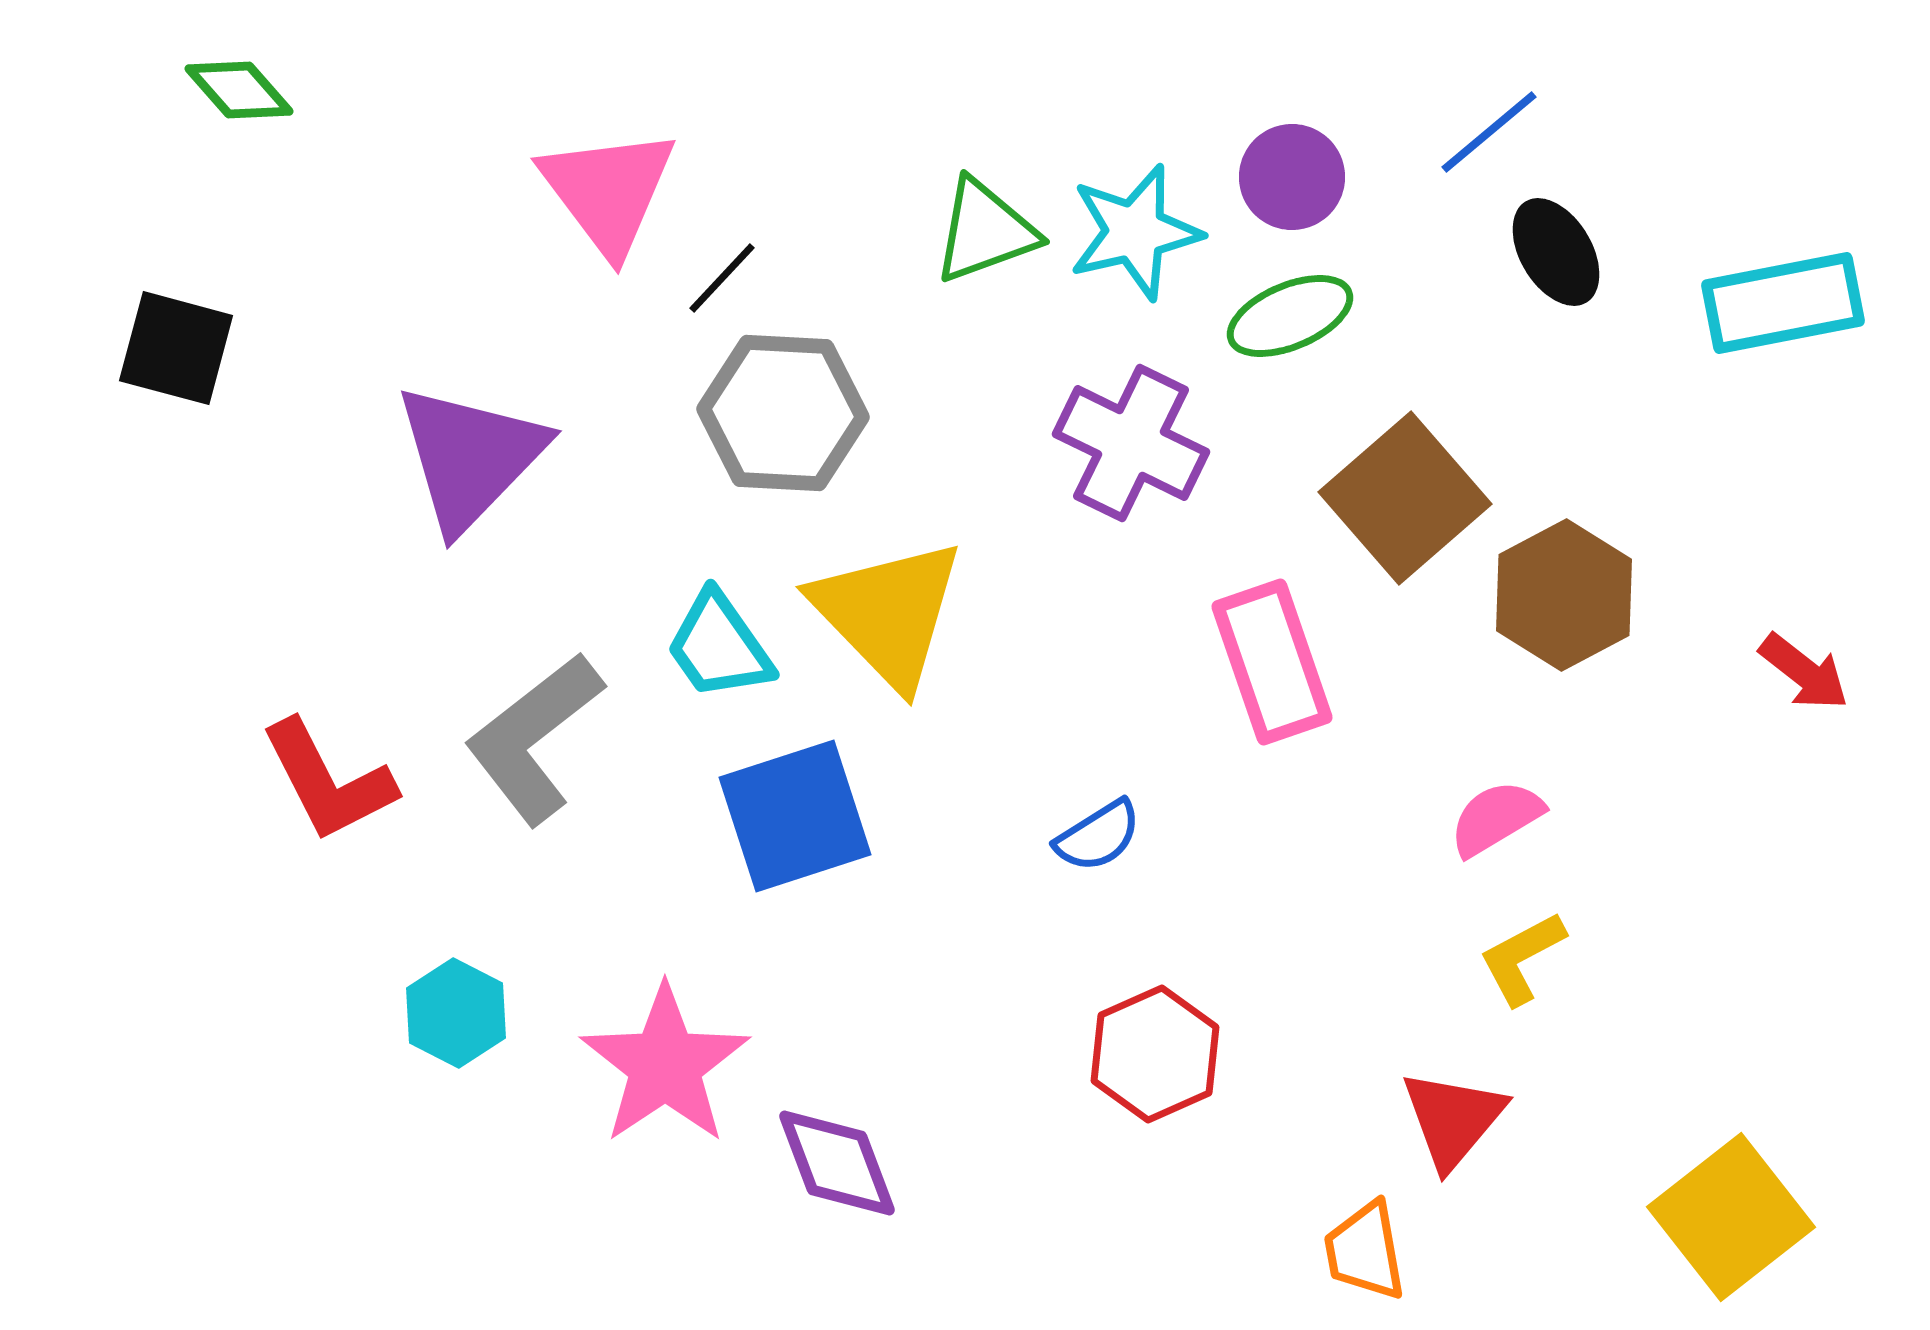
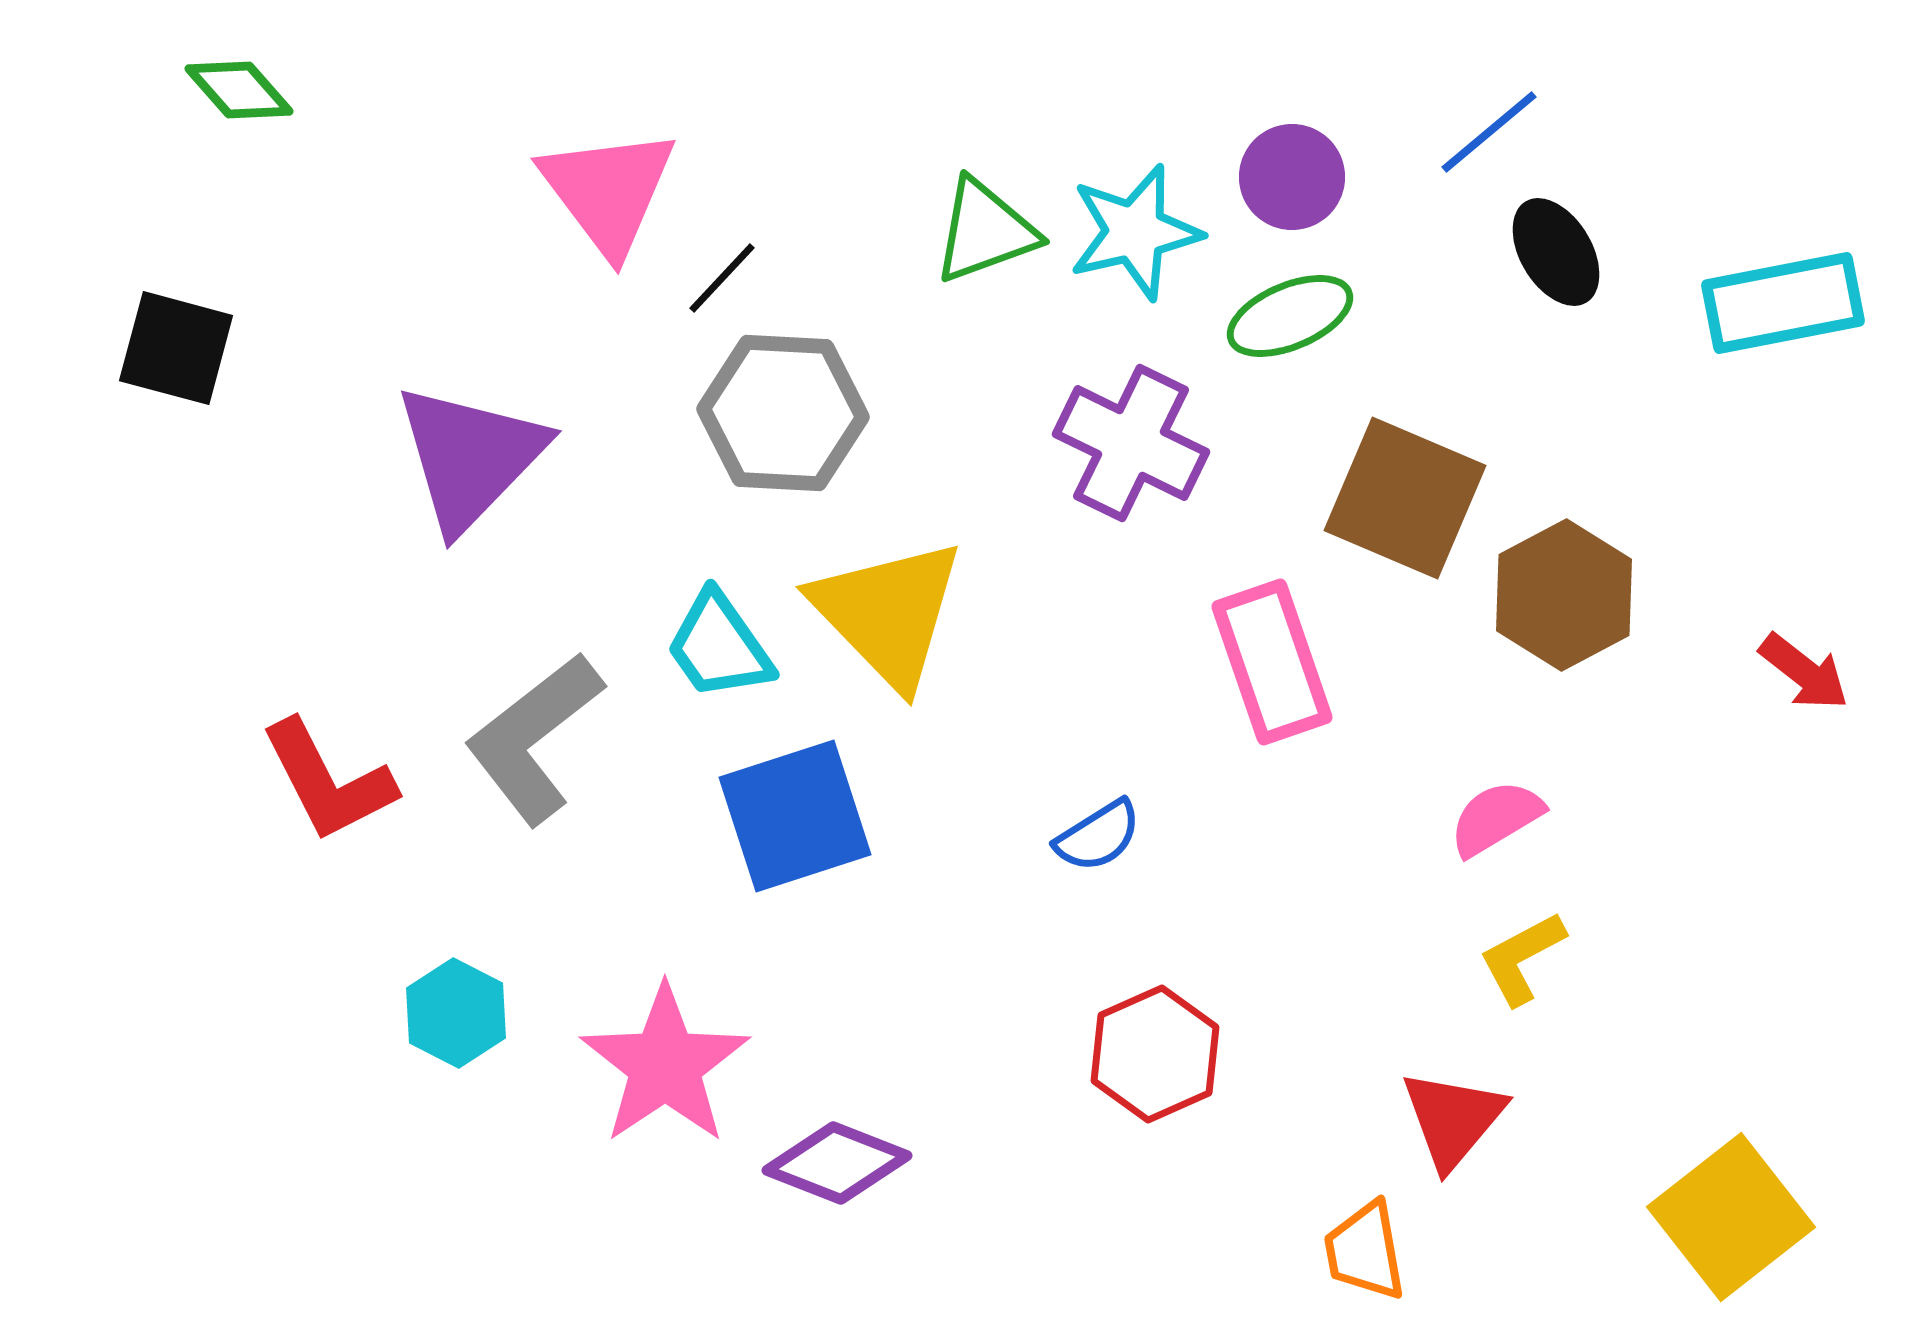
brown square: rotated 26 degrees counterclockwise
purple diamond: rotated 48 degrees counterclockwise
